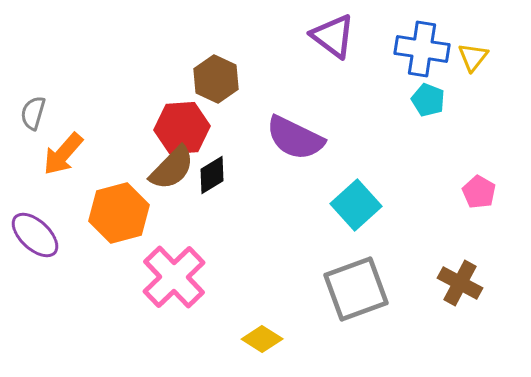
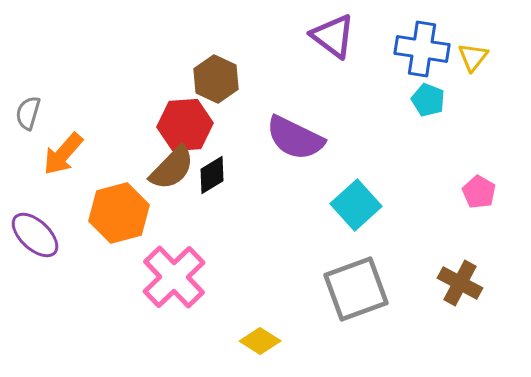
gray semicircle: moved 5 px left
red hexagon: moved 3 px right, 3 px up
yellow diamond: moved 2 px left, 2 px down
